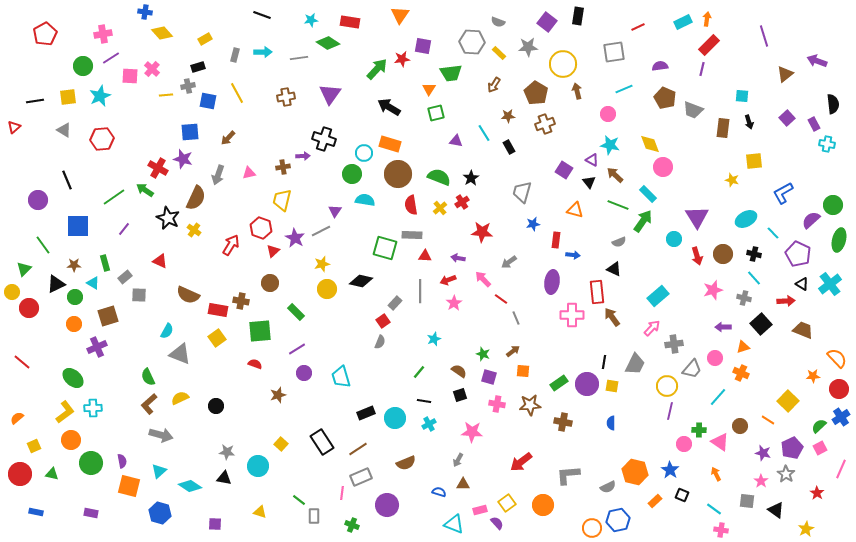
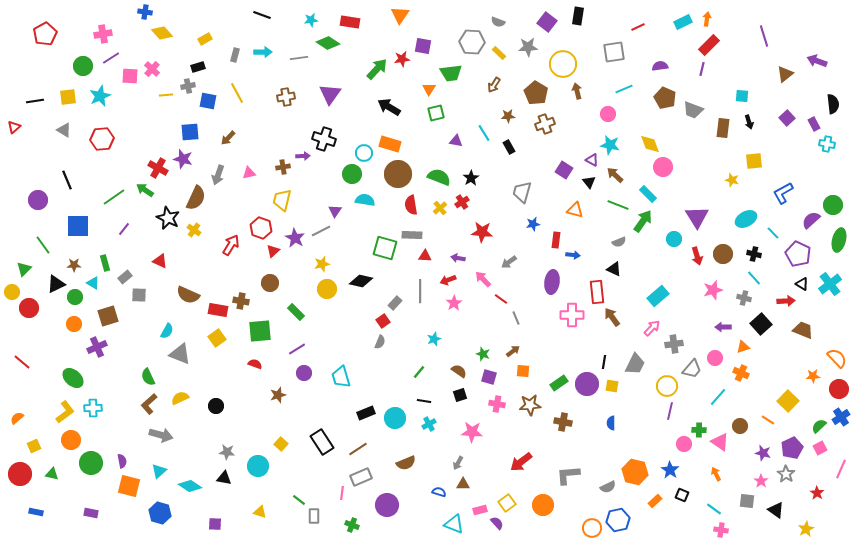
gray arrow at (458, 460): moved 3 px down
